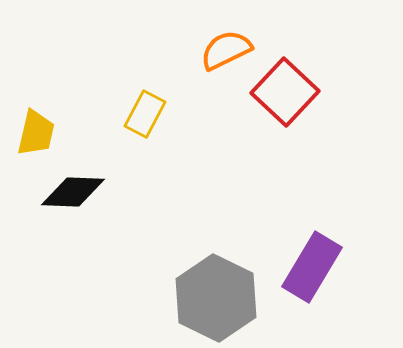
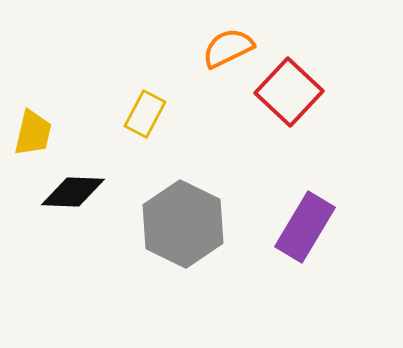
orange semicircle: moved 2 px right, 2 px up
red square: moved 4 px right
yellow trapezoid: moved 3 px left
purple rectangle: moved 7 px left, 40 px up
gray hexagon: moved 33 px left, 74 px up
